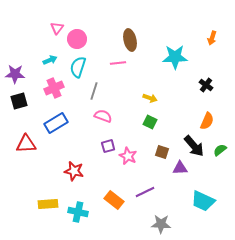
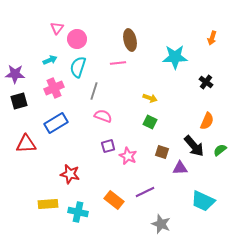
black cross: moved 3 px up
red star: moved 4 px left, 3 px down
gray star: rotated 18 degrees clockwise
